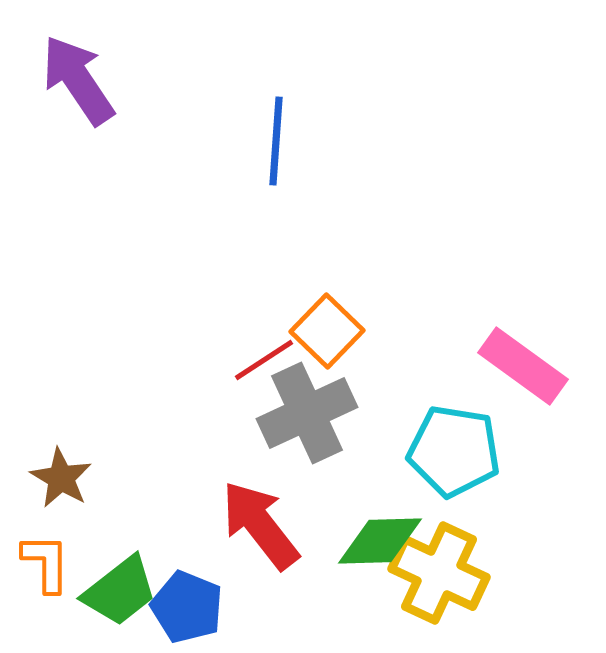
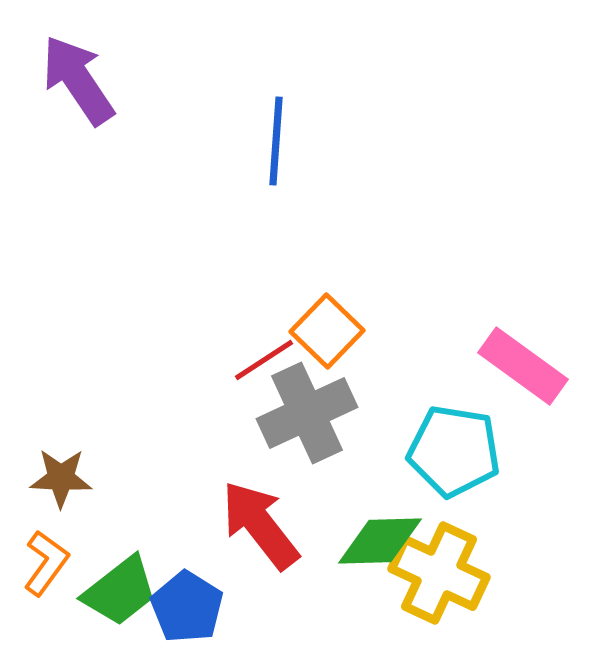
brown star: rotated 28 degrees counterclockwise
orange L-shape: rotated 36 degrees clockwise
blue pentagon: rotated 10 degrees clockwise
